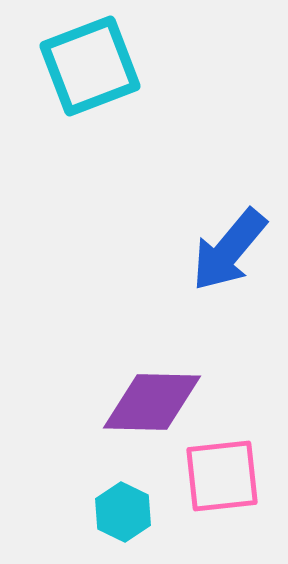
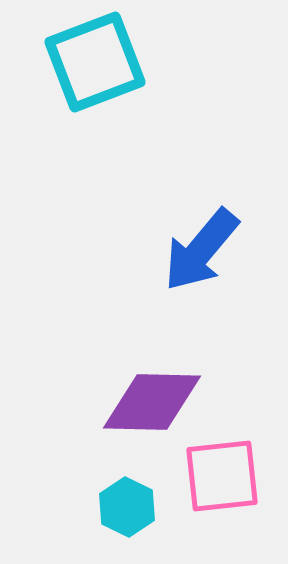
cyan square: moved 5 px right, 4 px up
blue arrow: moved 28 px left
cyan hexagon: moved 4 px right, 5 px up
